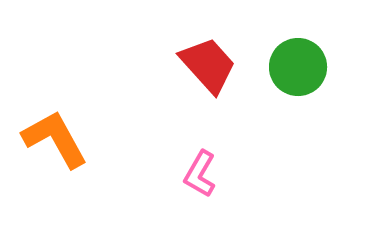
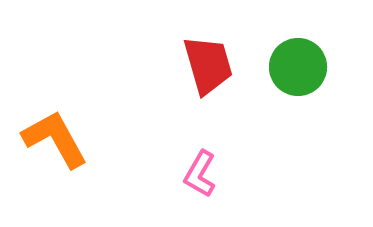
red trapezoid: rotated 26 degrees clockwise
